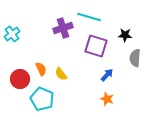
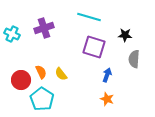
purple cross: moved 19 px left
cyan cross: rotated 28 degrees counterclockwise
purple square: moved 2 px left, 1 px down
gray semicircle: moved 1 px left, 1 px down
orange semicircle: moved 3 px down
blue arrow: rotated 24 degrees counterclockwise
red circle: moved 1 px right, 1 px down
cyan pentagon: rotated 10 degrees clockwise
